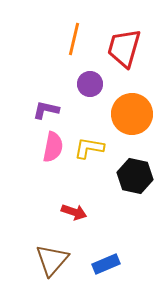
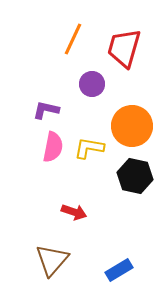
orange line: moved 1 px left; rotated 12 degrees clockwise
purple circle: moved 2 px right
orange circle: moved 12 px down
blue rectangle: moved 13 px right, 6 px down; rotated 8 degrees counterclockwise
